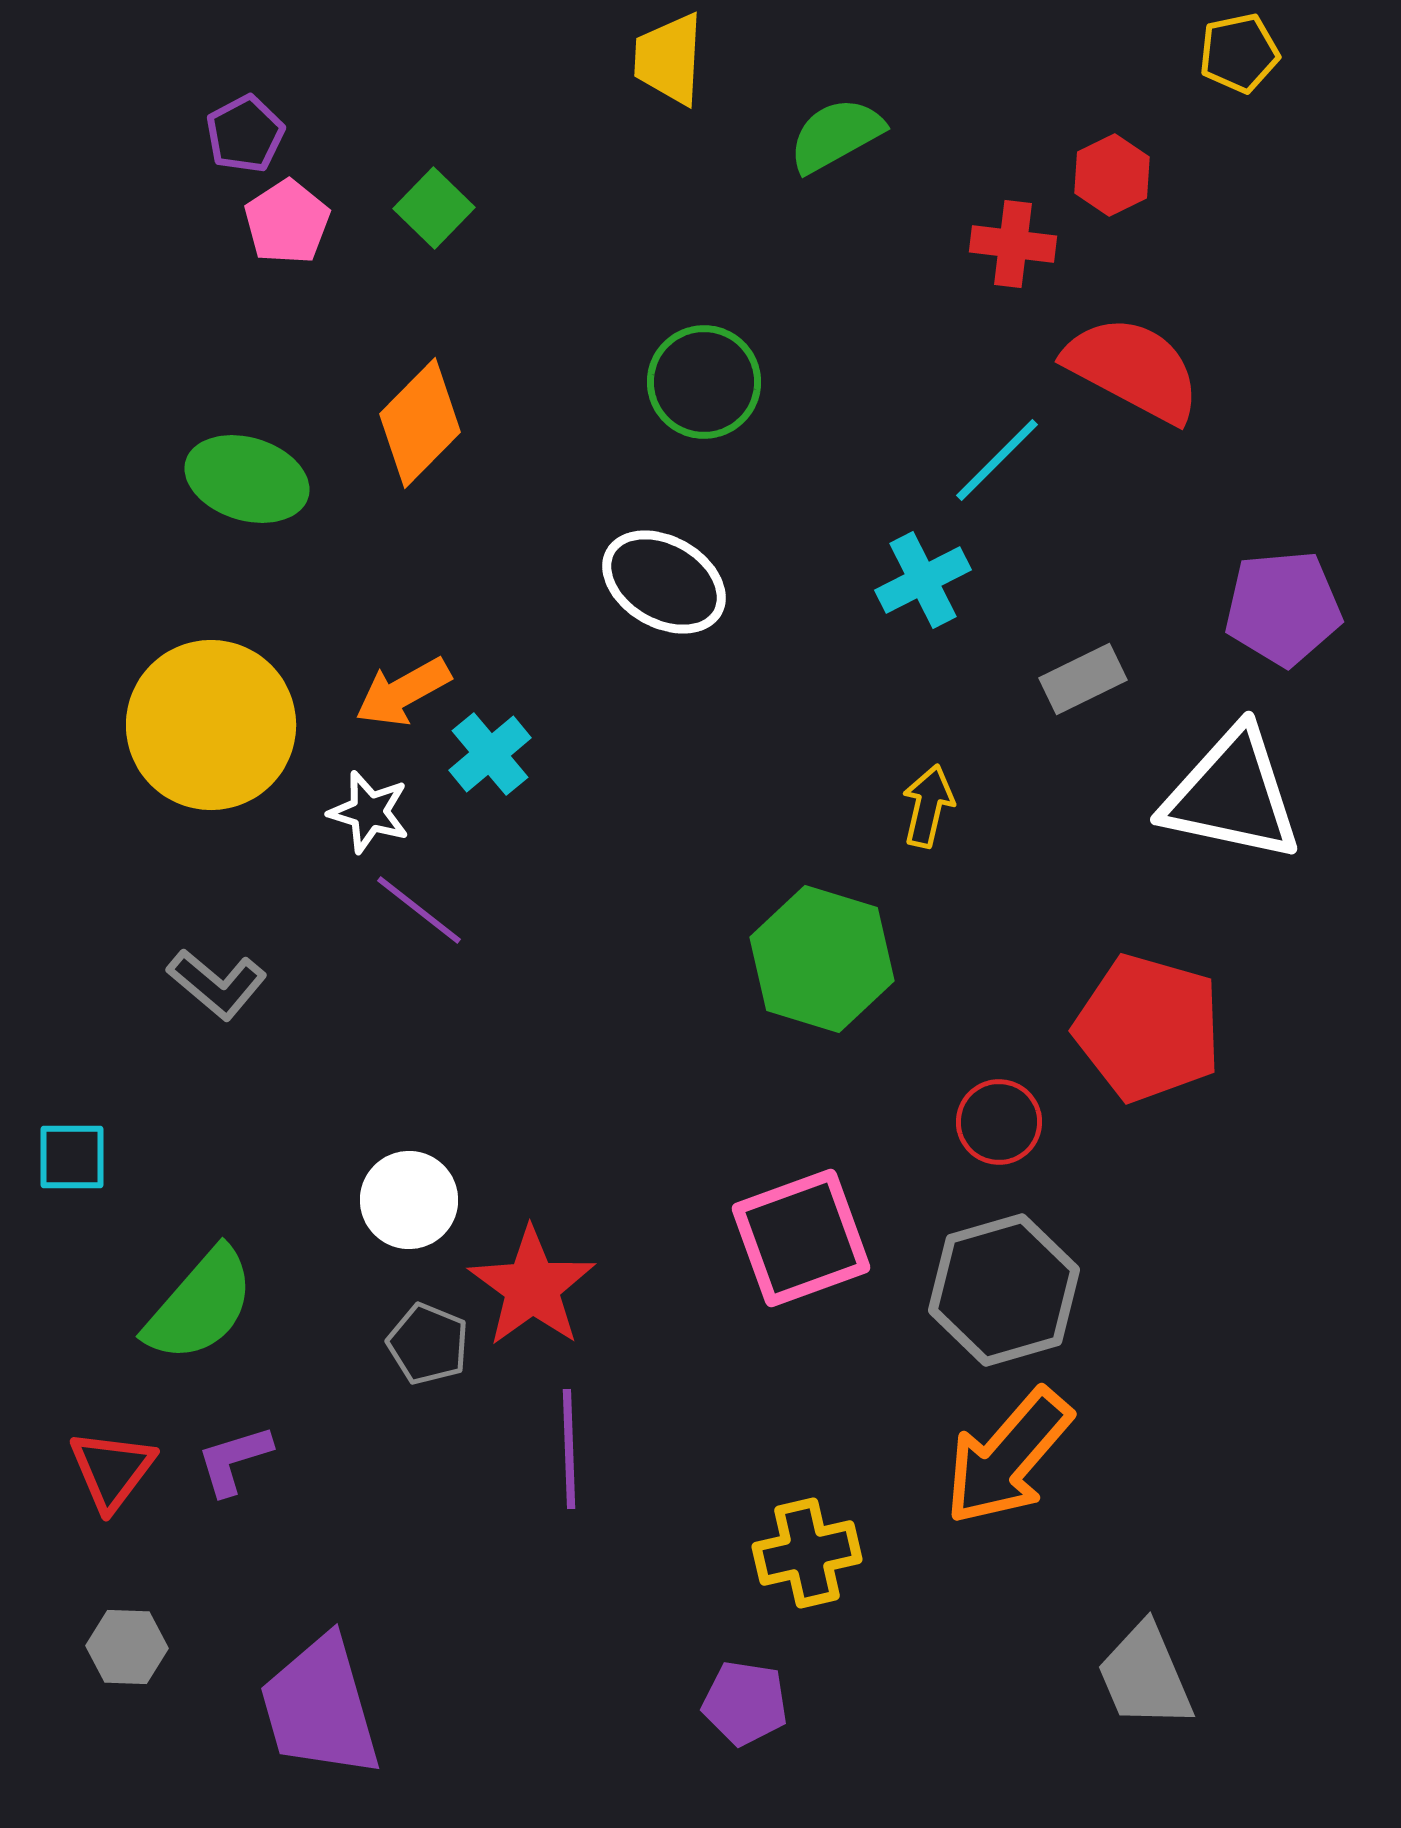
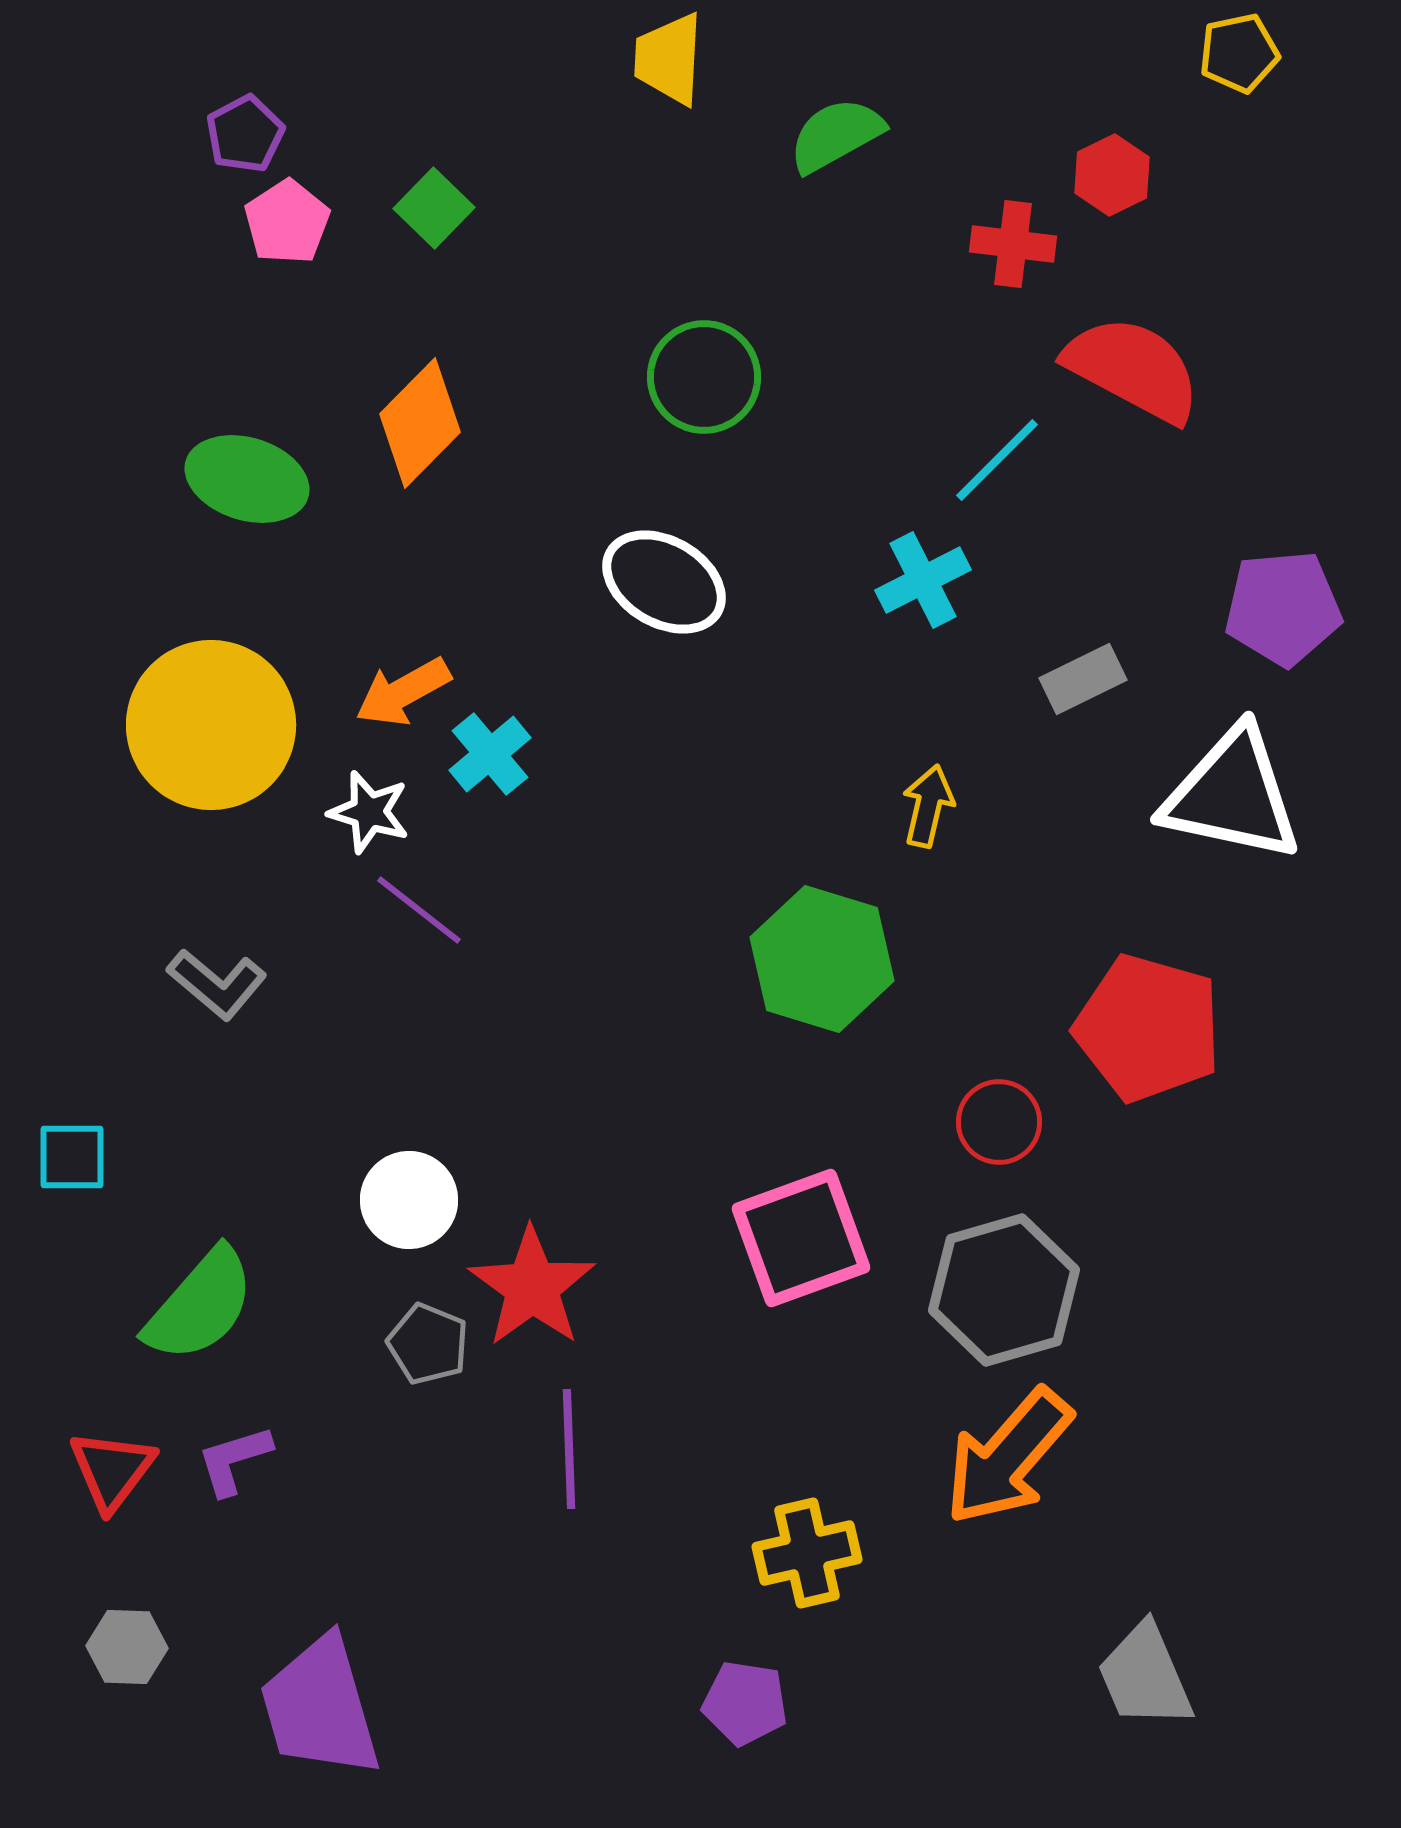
green circle at (704, 382): moved 5 px up
